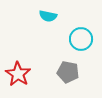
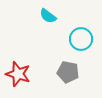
cyan semicircle: rotated 24 degrees clockwise
red star: rotated 15 degrees counterclockwise
